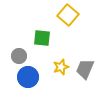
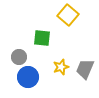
gray circle: moved 1 px down
